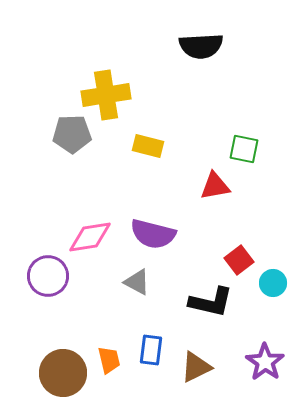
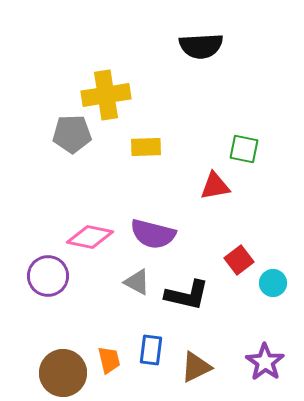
yellow rectangle: moved 2 px left, 1 px down; rotated 16 degrees counterclockwise
pink diamond: rotated 21 degrees clockwise
black L-shape: moved 24 px left, 7 px up
